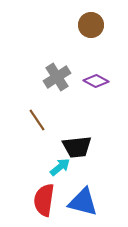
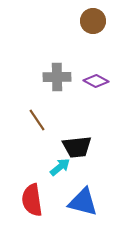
brown circle: moved 2 px right, 4 px up
gray cross: rotated 32 degrees clockwise
red semicircle: moved 12 px left; rotated 16 degrees counterclockwise
